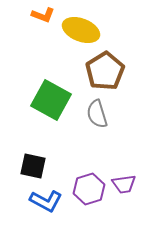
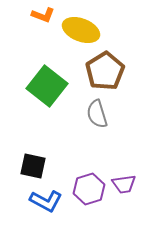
green square: moved 4 px left, 14 px up; rotated 9 degrees clockwise
